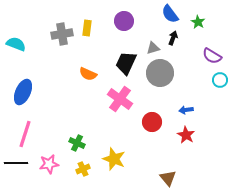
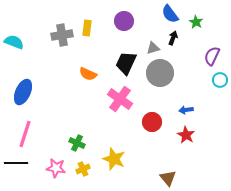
green star: moved 2 px left
gray cross: moved 1 px down
cyan semicircle: moved 2 px left, 2 px up
purple semicircle: rotated 84 degrees clockwise
pink star: moved 7 px right, 4 px down; rotated 18 degrees clockwise
